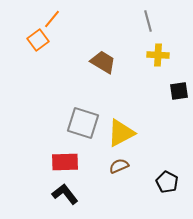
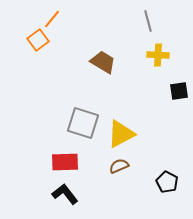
yellow triangle: moved 1 px down
